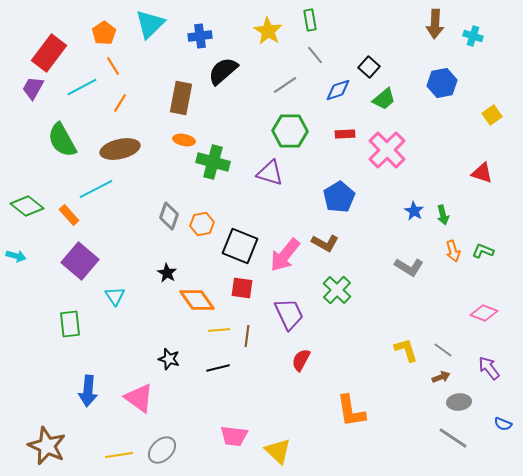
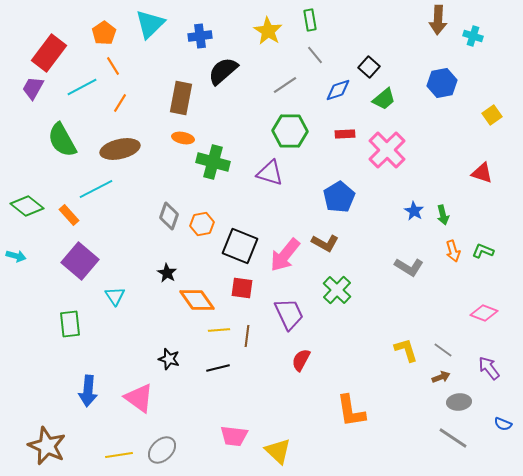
brown arrow at (435, 24): moved 3 px right, 4 px up
orange ellipse at (184, 140): moved 1 px left, 2 px up
